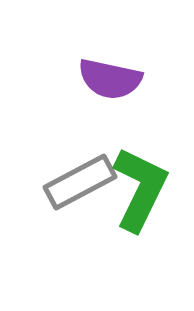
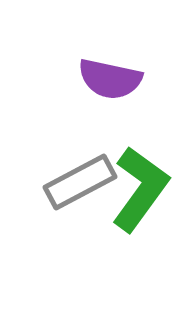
green L-shape: rotated 10 degrees clockwise
